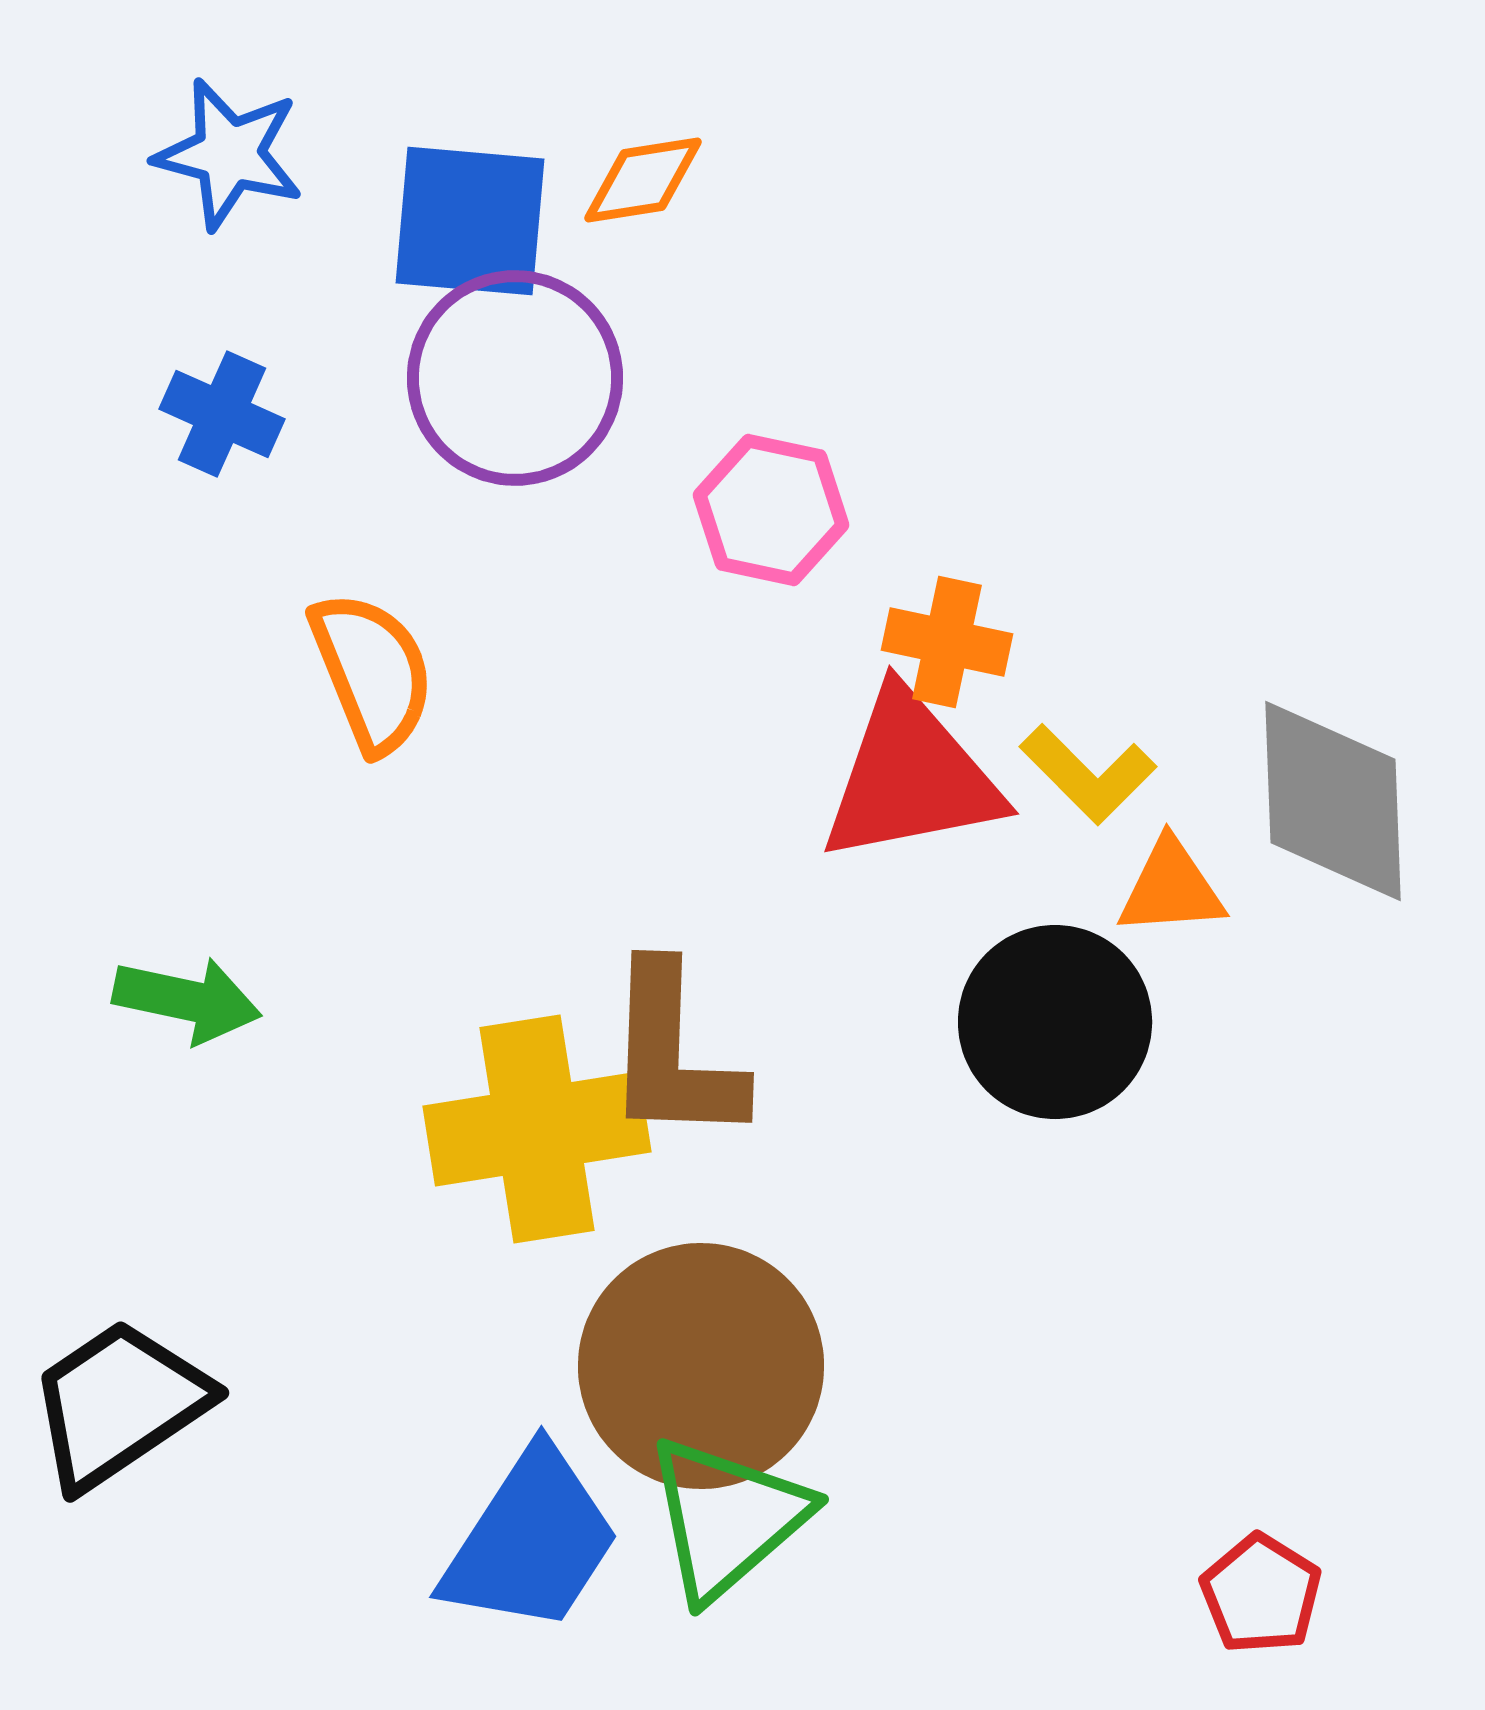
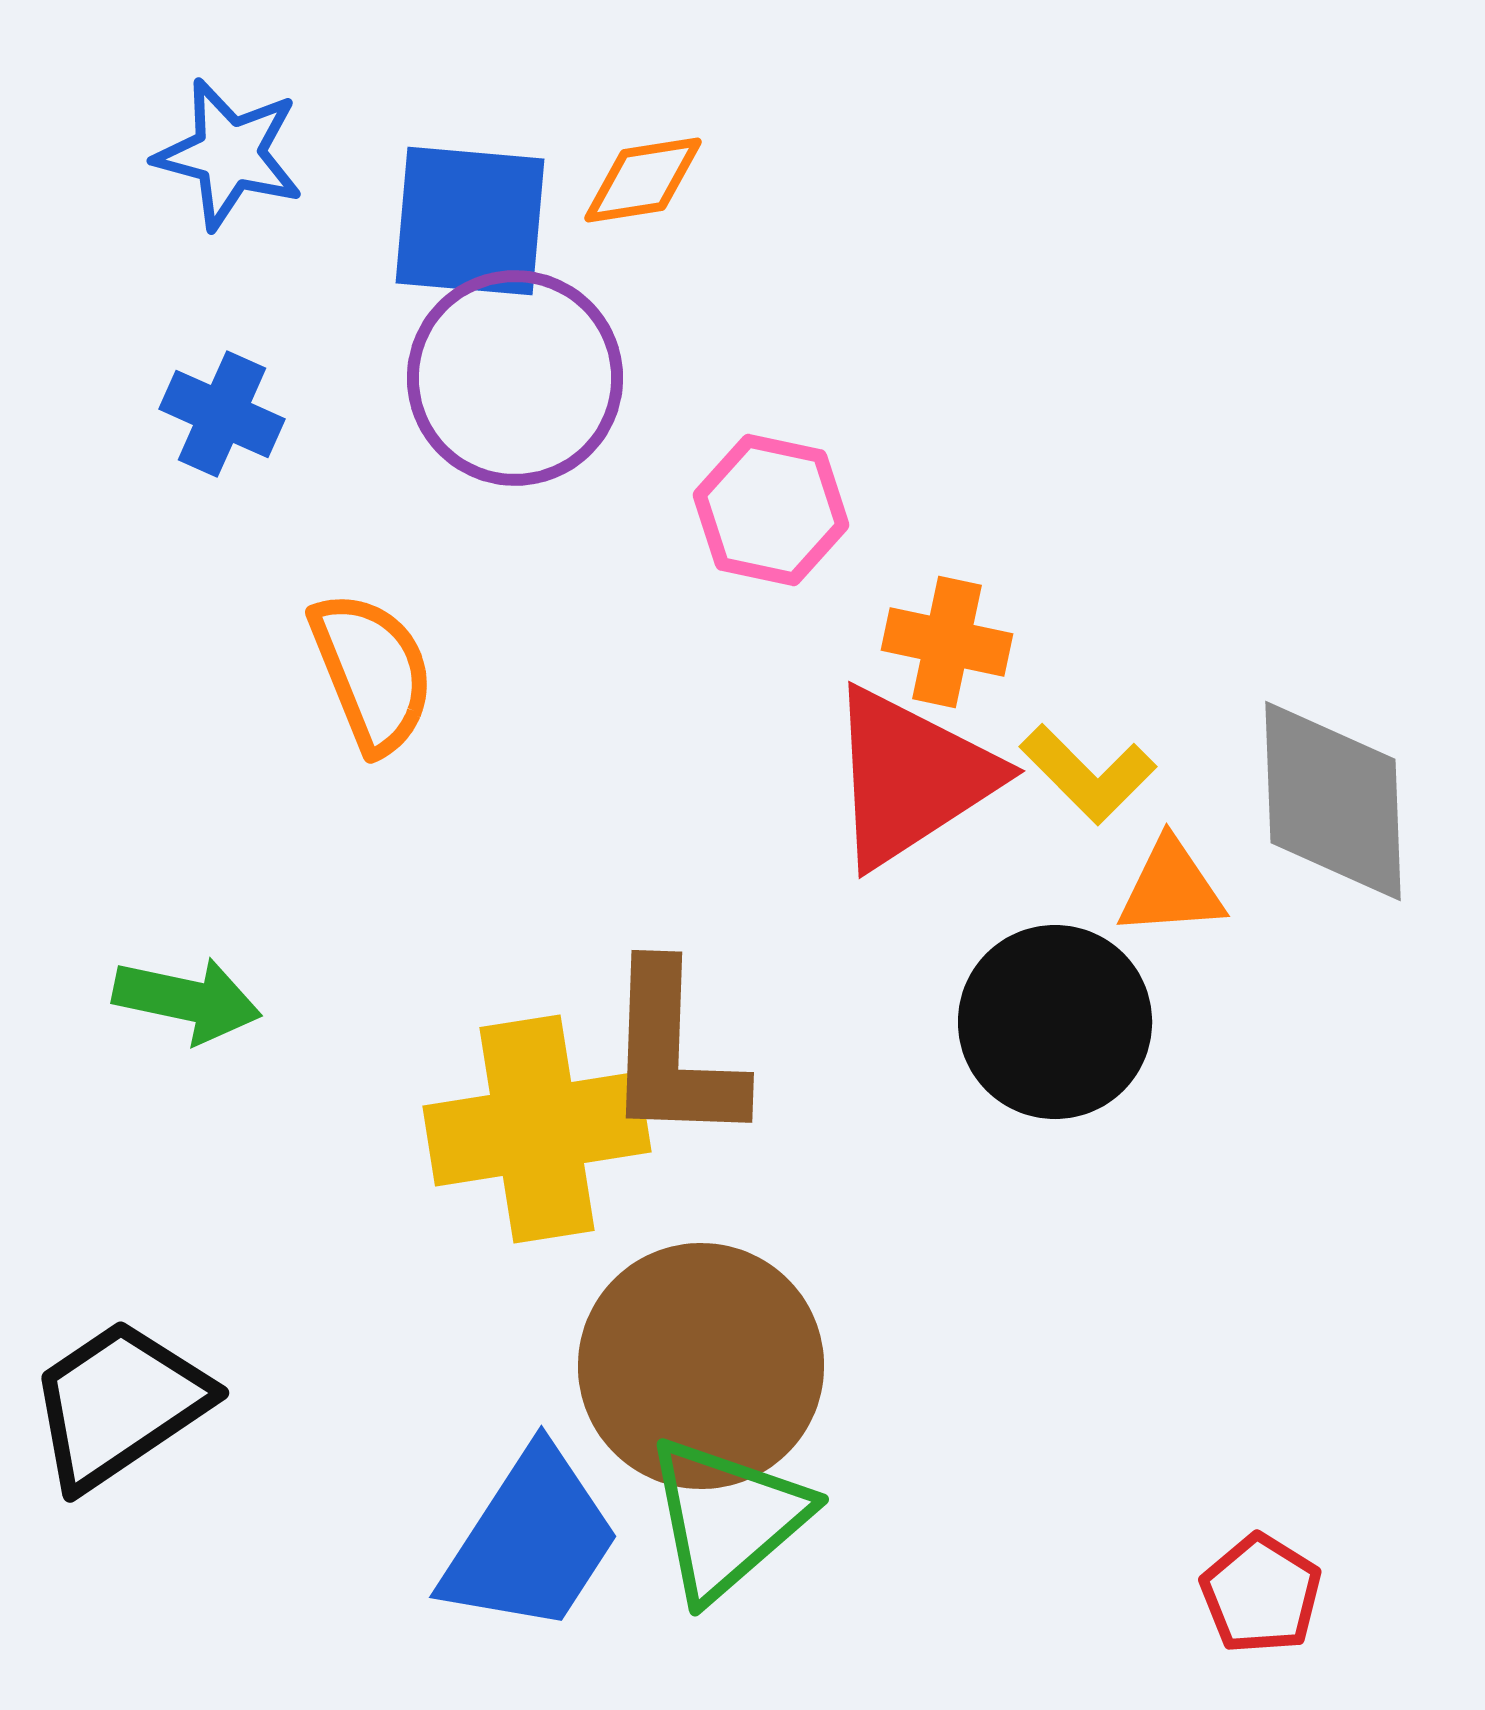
red triangle: rotated 22 degrees counterclockwise
